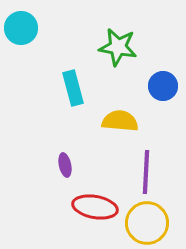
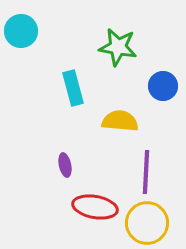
cyan circle: moved 3 px down
